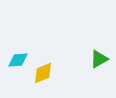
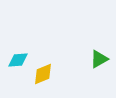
yellow diamond: moved 1 px down
